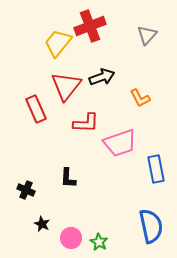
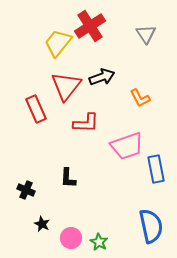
red cross: rotated 12 degrees counterclockwise
gray triangle: moved 1 px left, 1 px up; rotated 15 degrees counterclockwise
pink trapezoid: moved 7 px right, 3 px down
